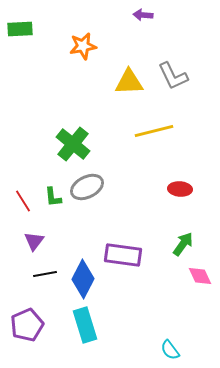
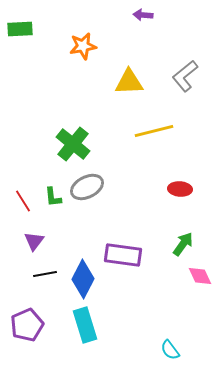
gray L-shape: moved 12 px right; rotated 76 degrees clockwise
